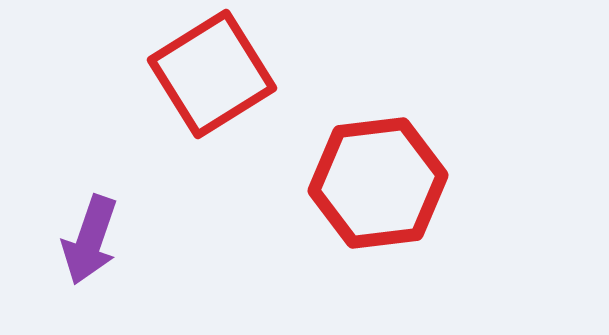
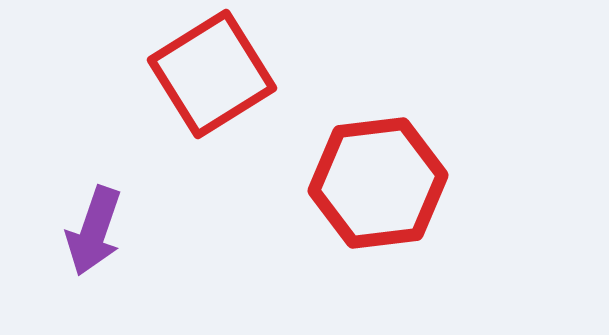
purple arrow: moved 4 px right, 9 px up
